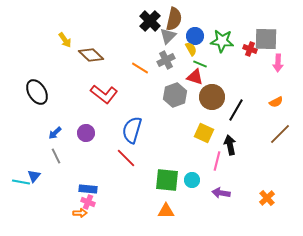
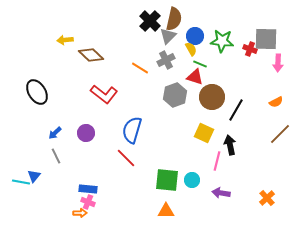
yellow arrow: rotated 119 degrees clockwise
